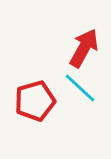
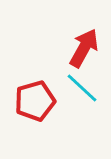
cyan line: moved 2 px right
